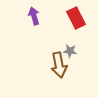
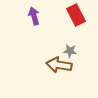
red rectangle: moved 3 px up
brown arrow: rotated 110 degrees clockwise
